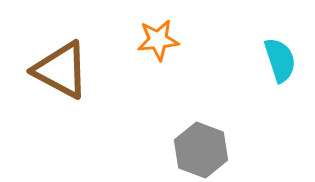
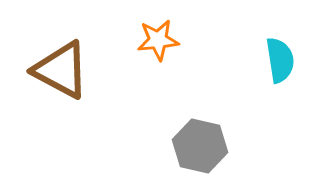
cyan semicircle: rotated 9 degrees clockwise
gray hexagon: moved 1 px left, 4 px up; rotated 8 degrees counterclockwise
